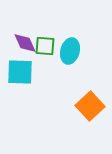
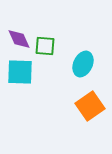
purple diamond: moved 6 px left, 4 px up
cyan ellipse: moved 13 px right, 13 px down; rotated 10 degrees clockwise
orange square: rotated 8 degrees clockwise
